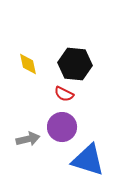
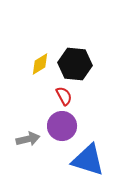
yellow diamond: moved 12 px right; rotated 70 degrees clockwise
red semicircle: moved 2 px down; rotated 144 degrees counterclockwise
purple circle: moved 1 px up
